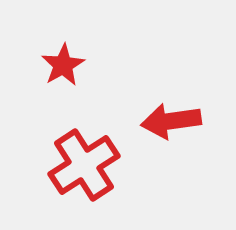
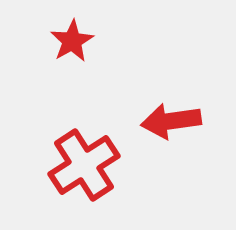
red star: moved 9 px right, 24 px up
